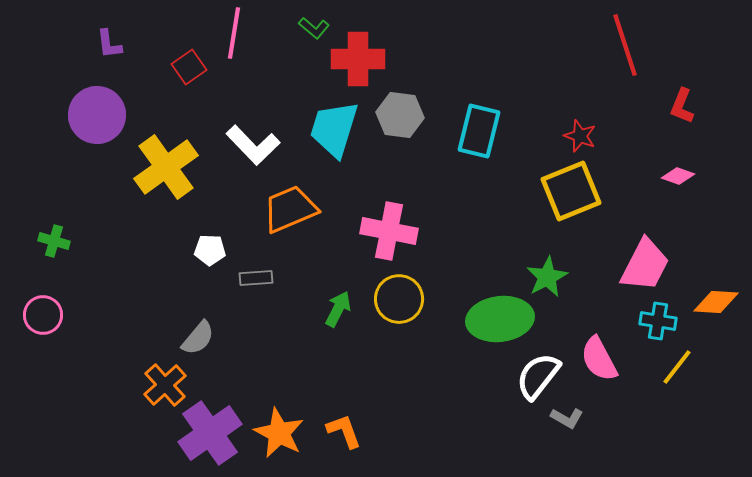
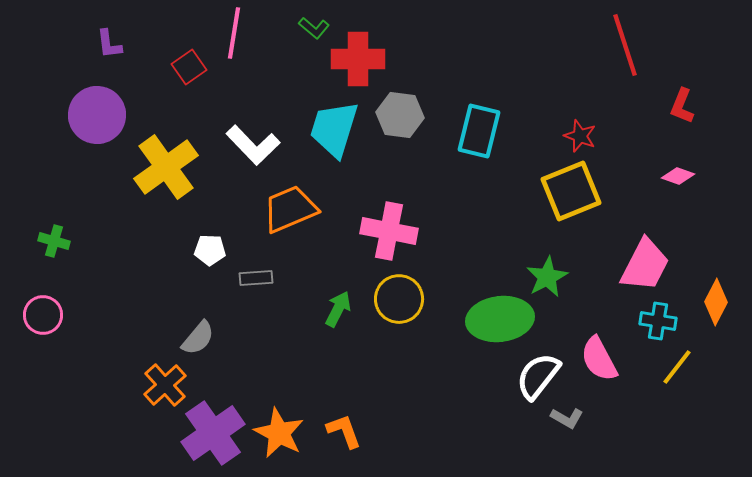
orange diamond: rotated 66 degrees counterclockwise
purple cross: moved 3 px right
